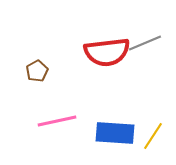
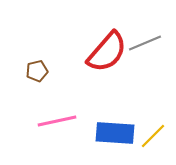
red semicircle: rotated 42 degrees counterclockwise
brown pentagon: rotated 15 degrees clockwise
yellow line: rotated 12 degrees clockwise
